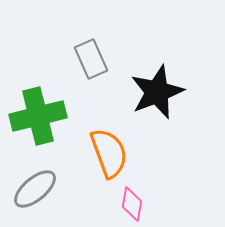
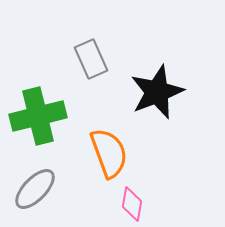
gray ellipse: rotated 6 degrees counterclockwise
